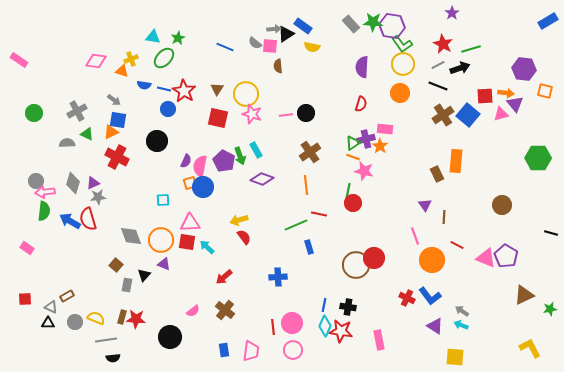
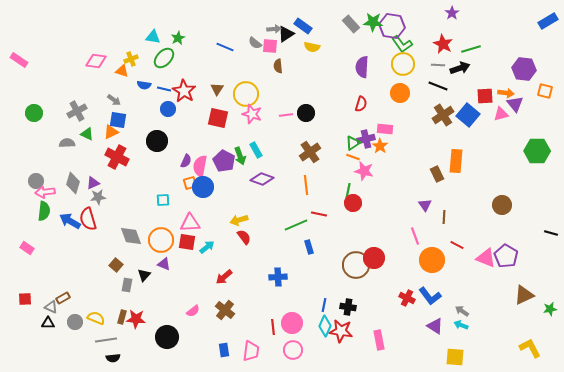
gray line at (438, 65): rotated 32 degrees clockwise
green hexagon at (538, 158): moved 1 px left, 7 px up
cyan arrow at (207, 247): rotated 98 degrees clockwise
brown rectangle at (67, 296): moved 4 px left, 2 px down
black circle at (170, 337): moved 3 px left
